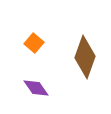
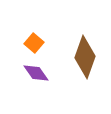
purple diamond: moved 15 px up
